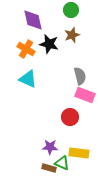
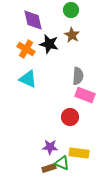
brown star: rotated 21 degrees counterclockwise
gray semicircle: moved 2 px left; rotated 18 degrees clockwise
brown rectangle: rotated 32 degrees counterclockwise
